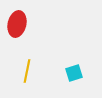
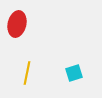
yellow line: moved 2 px down
